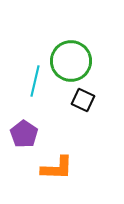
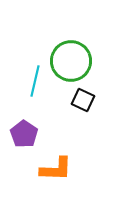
orange L-shape: moved 1 px left, 1 px down
